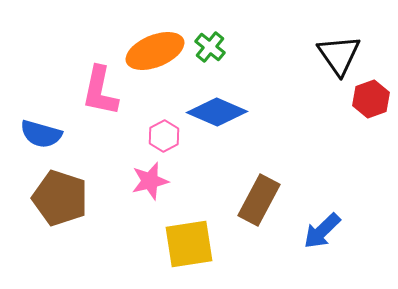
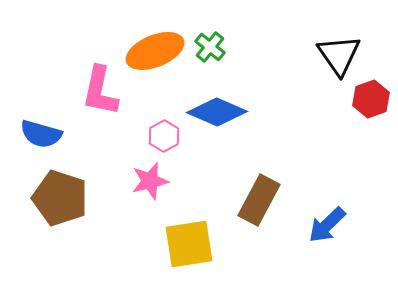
blue arrow: moved 5 px right, 6 px up
